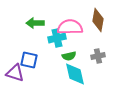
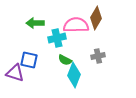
brown diamond: moved 2 px left, 2 px up; rotated 20 degrees clockwise
pink semicircle: moved 6 px right, 2 px up
green semicircle: moved 4 px left, 4 px down; rotated 40 degrees clockwise
cyan diamond: moved 1 px left, 1 px down; rotated 35 degrees clockwise
